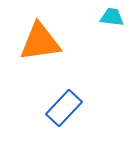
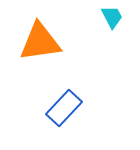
cyan trapezoid: rotated 55 degrees clockwise
